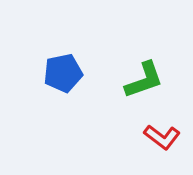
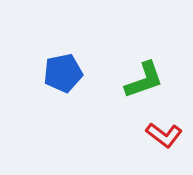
red L-shape: moved 2 px right, 2 px up
